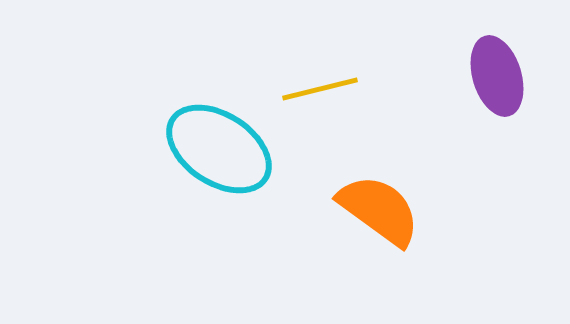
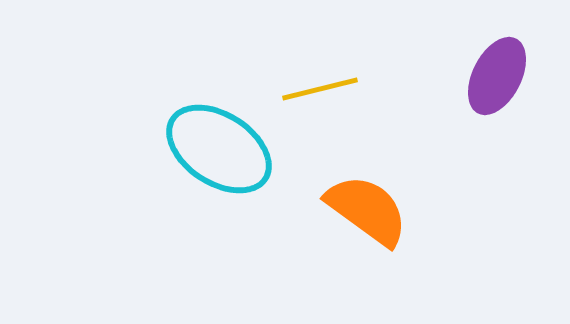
purple ellipse: rotated 44 degrees clockwise
orange semicircle: moved 12 px left
